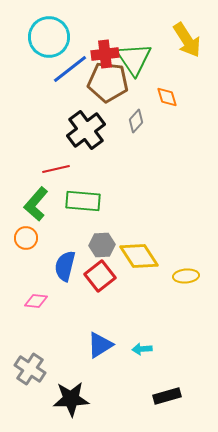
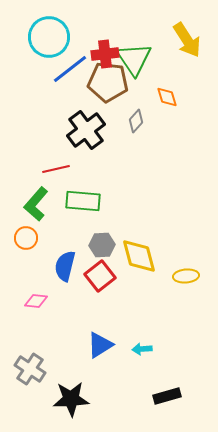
yellow diamond: rotated 18 degrees clockwise
